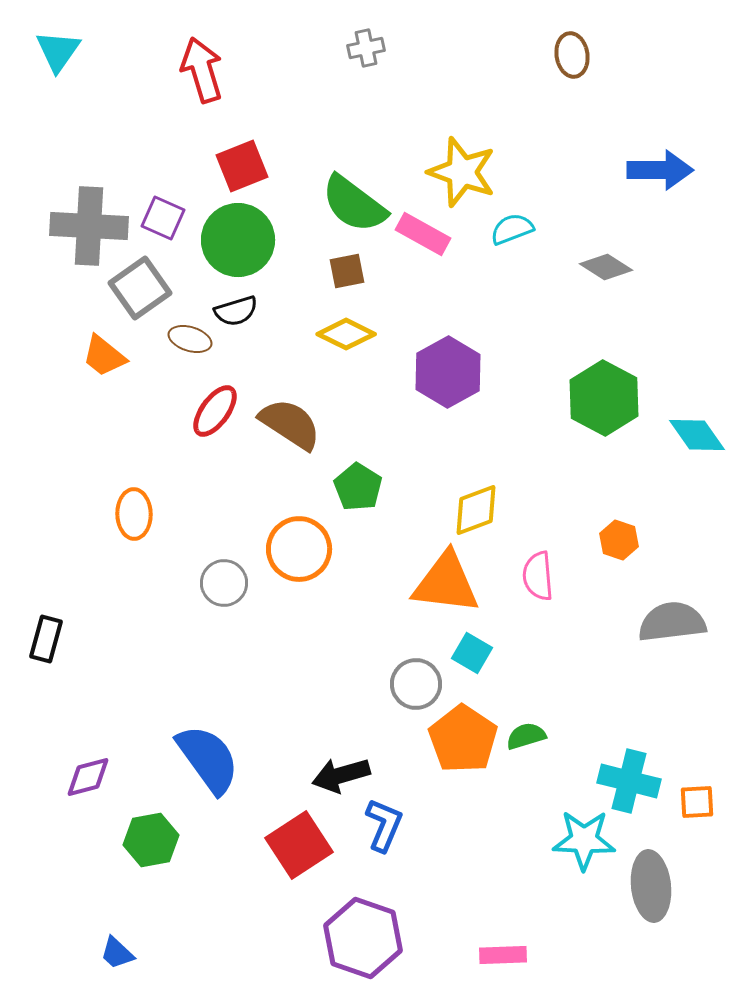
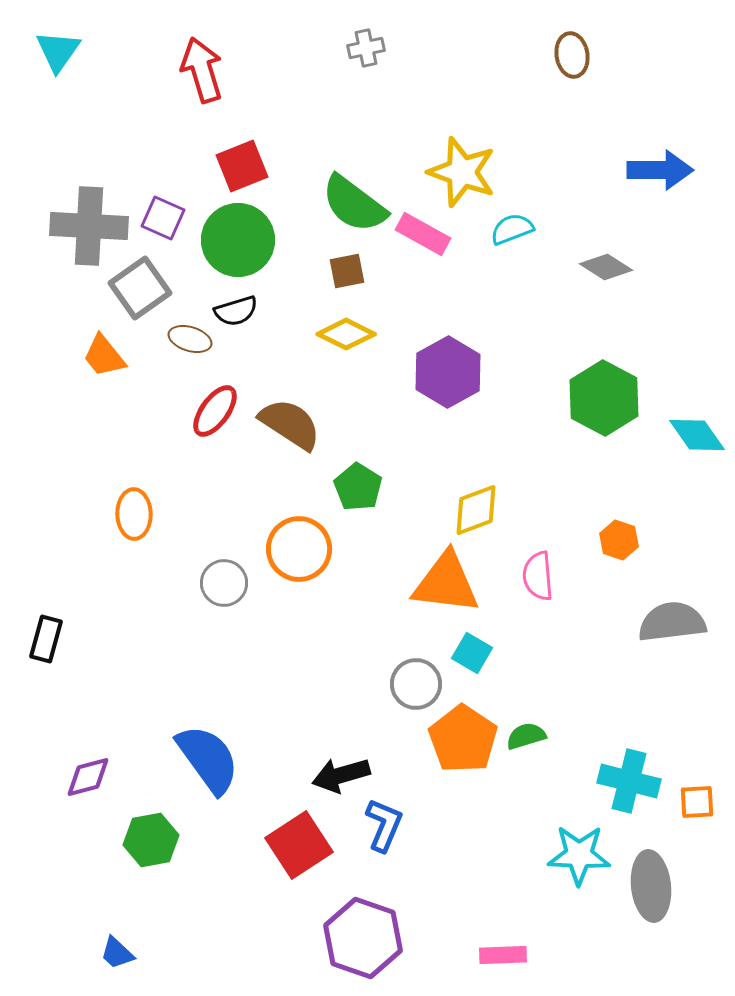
orange trapezoid at (104, 356): rotated 12 degrees clockwise
cyan star at (584, 840): moved 5 px left, 15 px down
